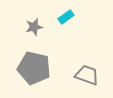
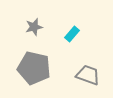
cyan rectangle: moved 6 px right, 17 px down; rotated 14 degrees counterclockwise
gray trapezoid: moved 1 px right
